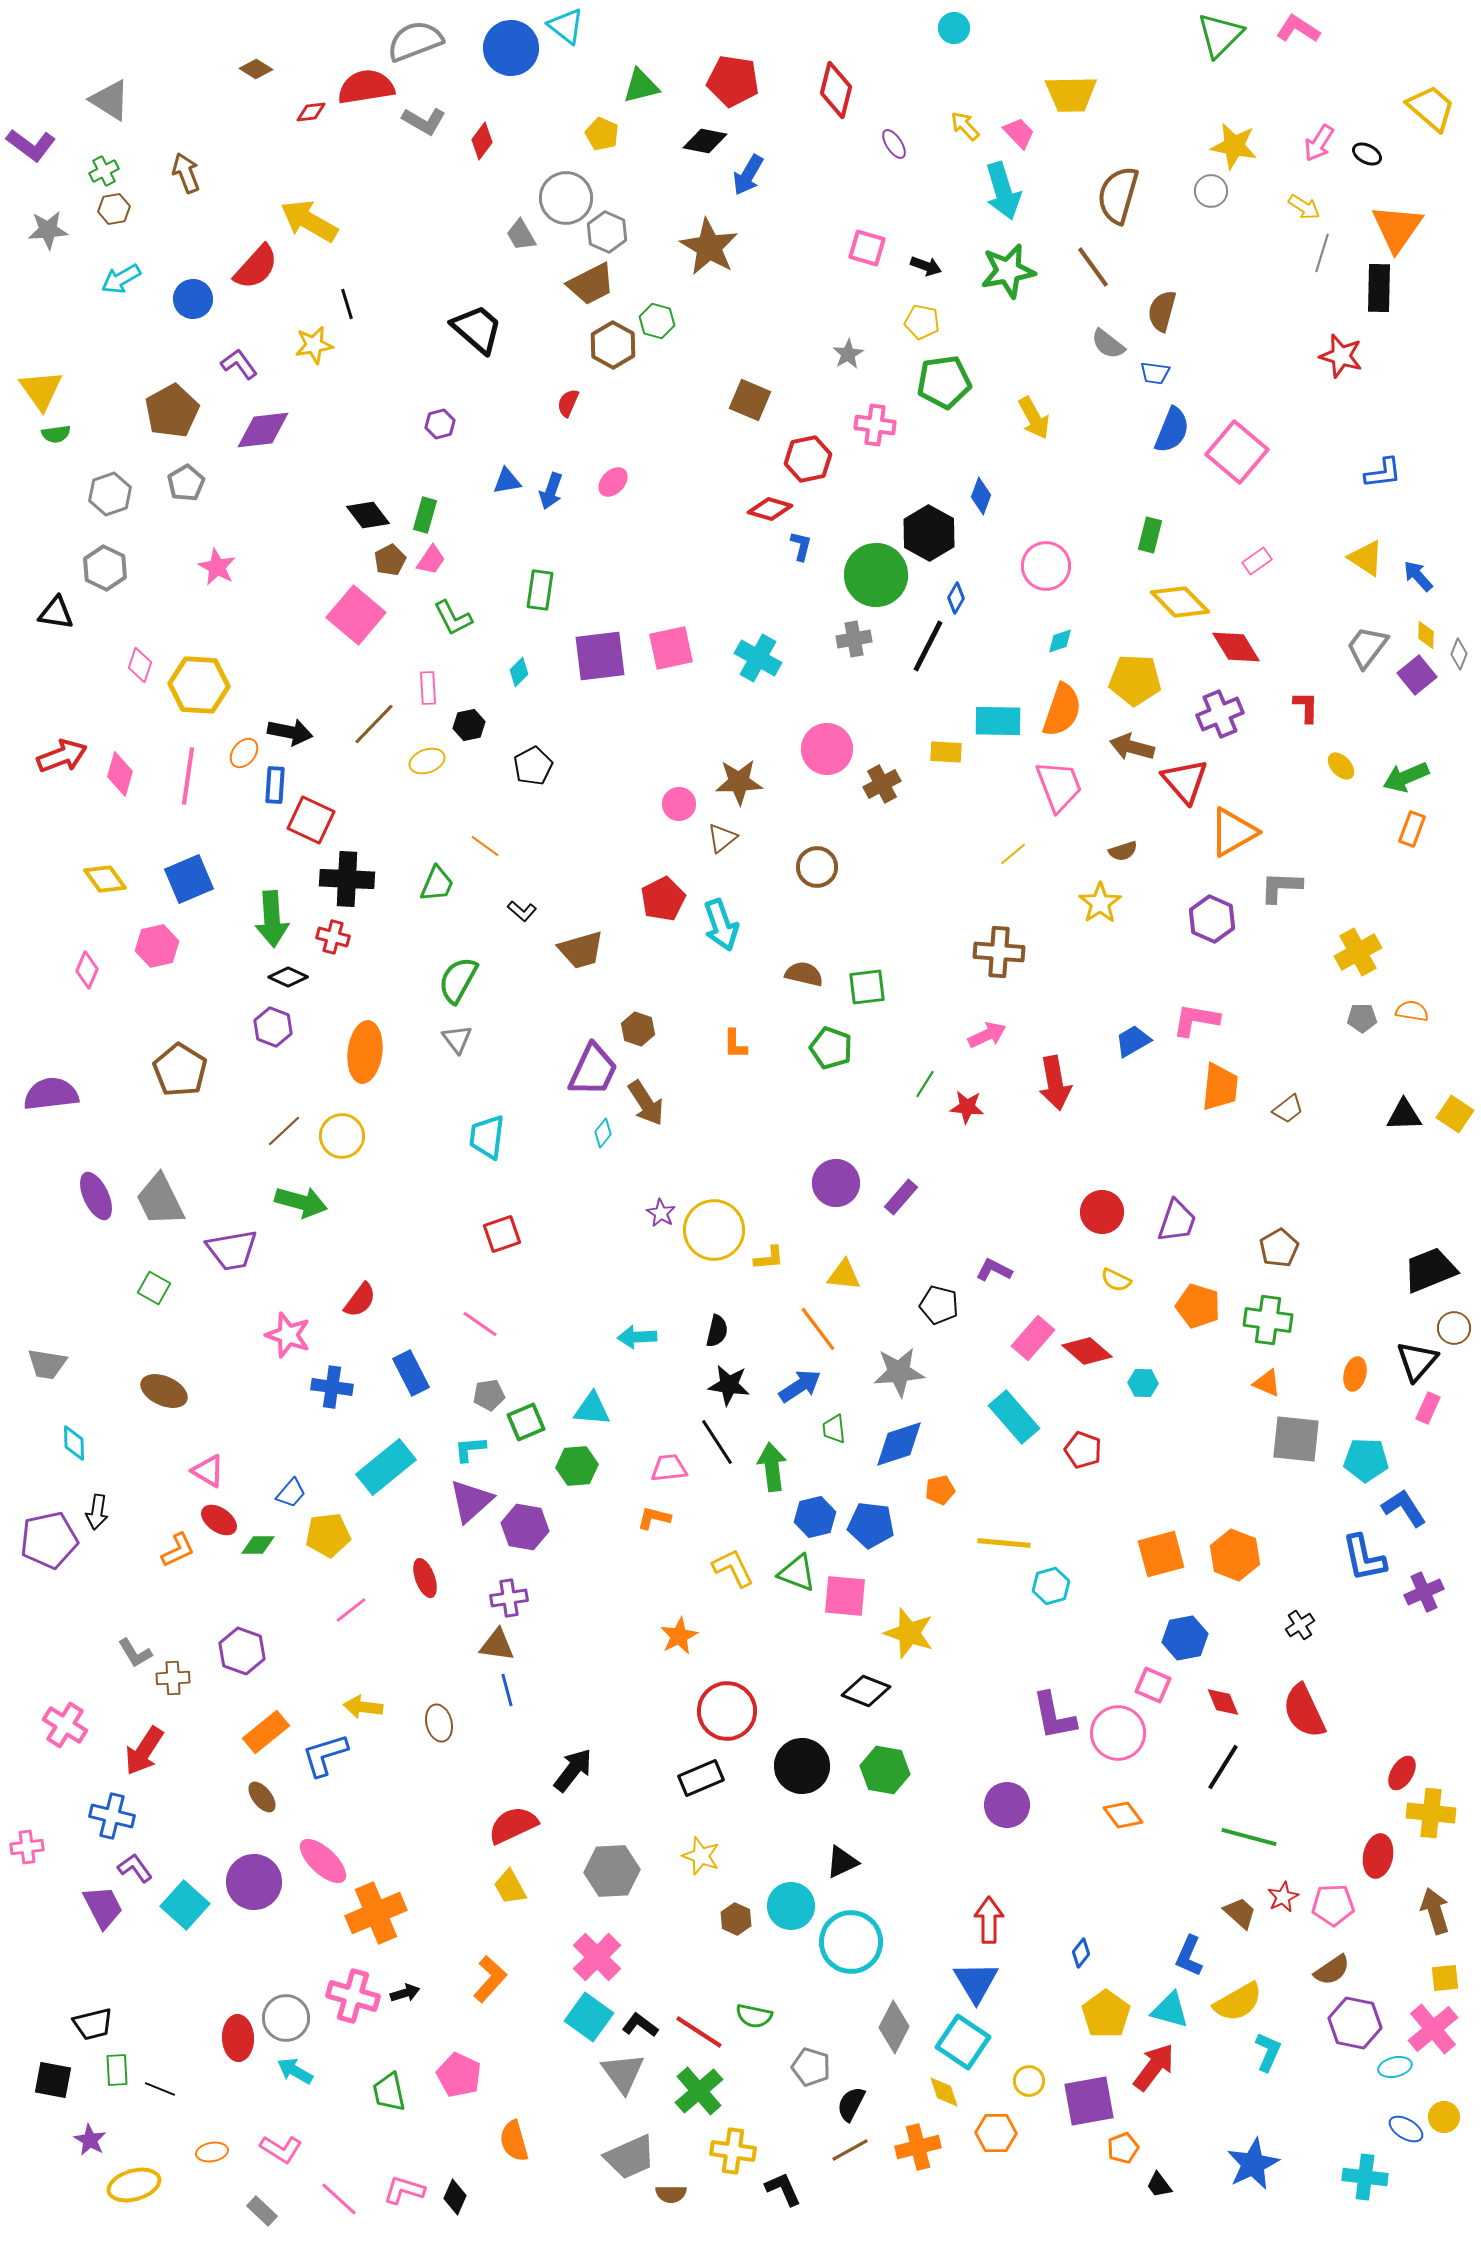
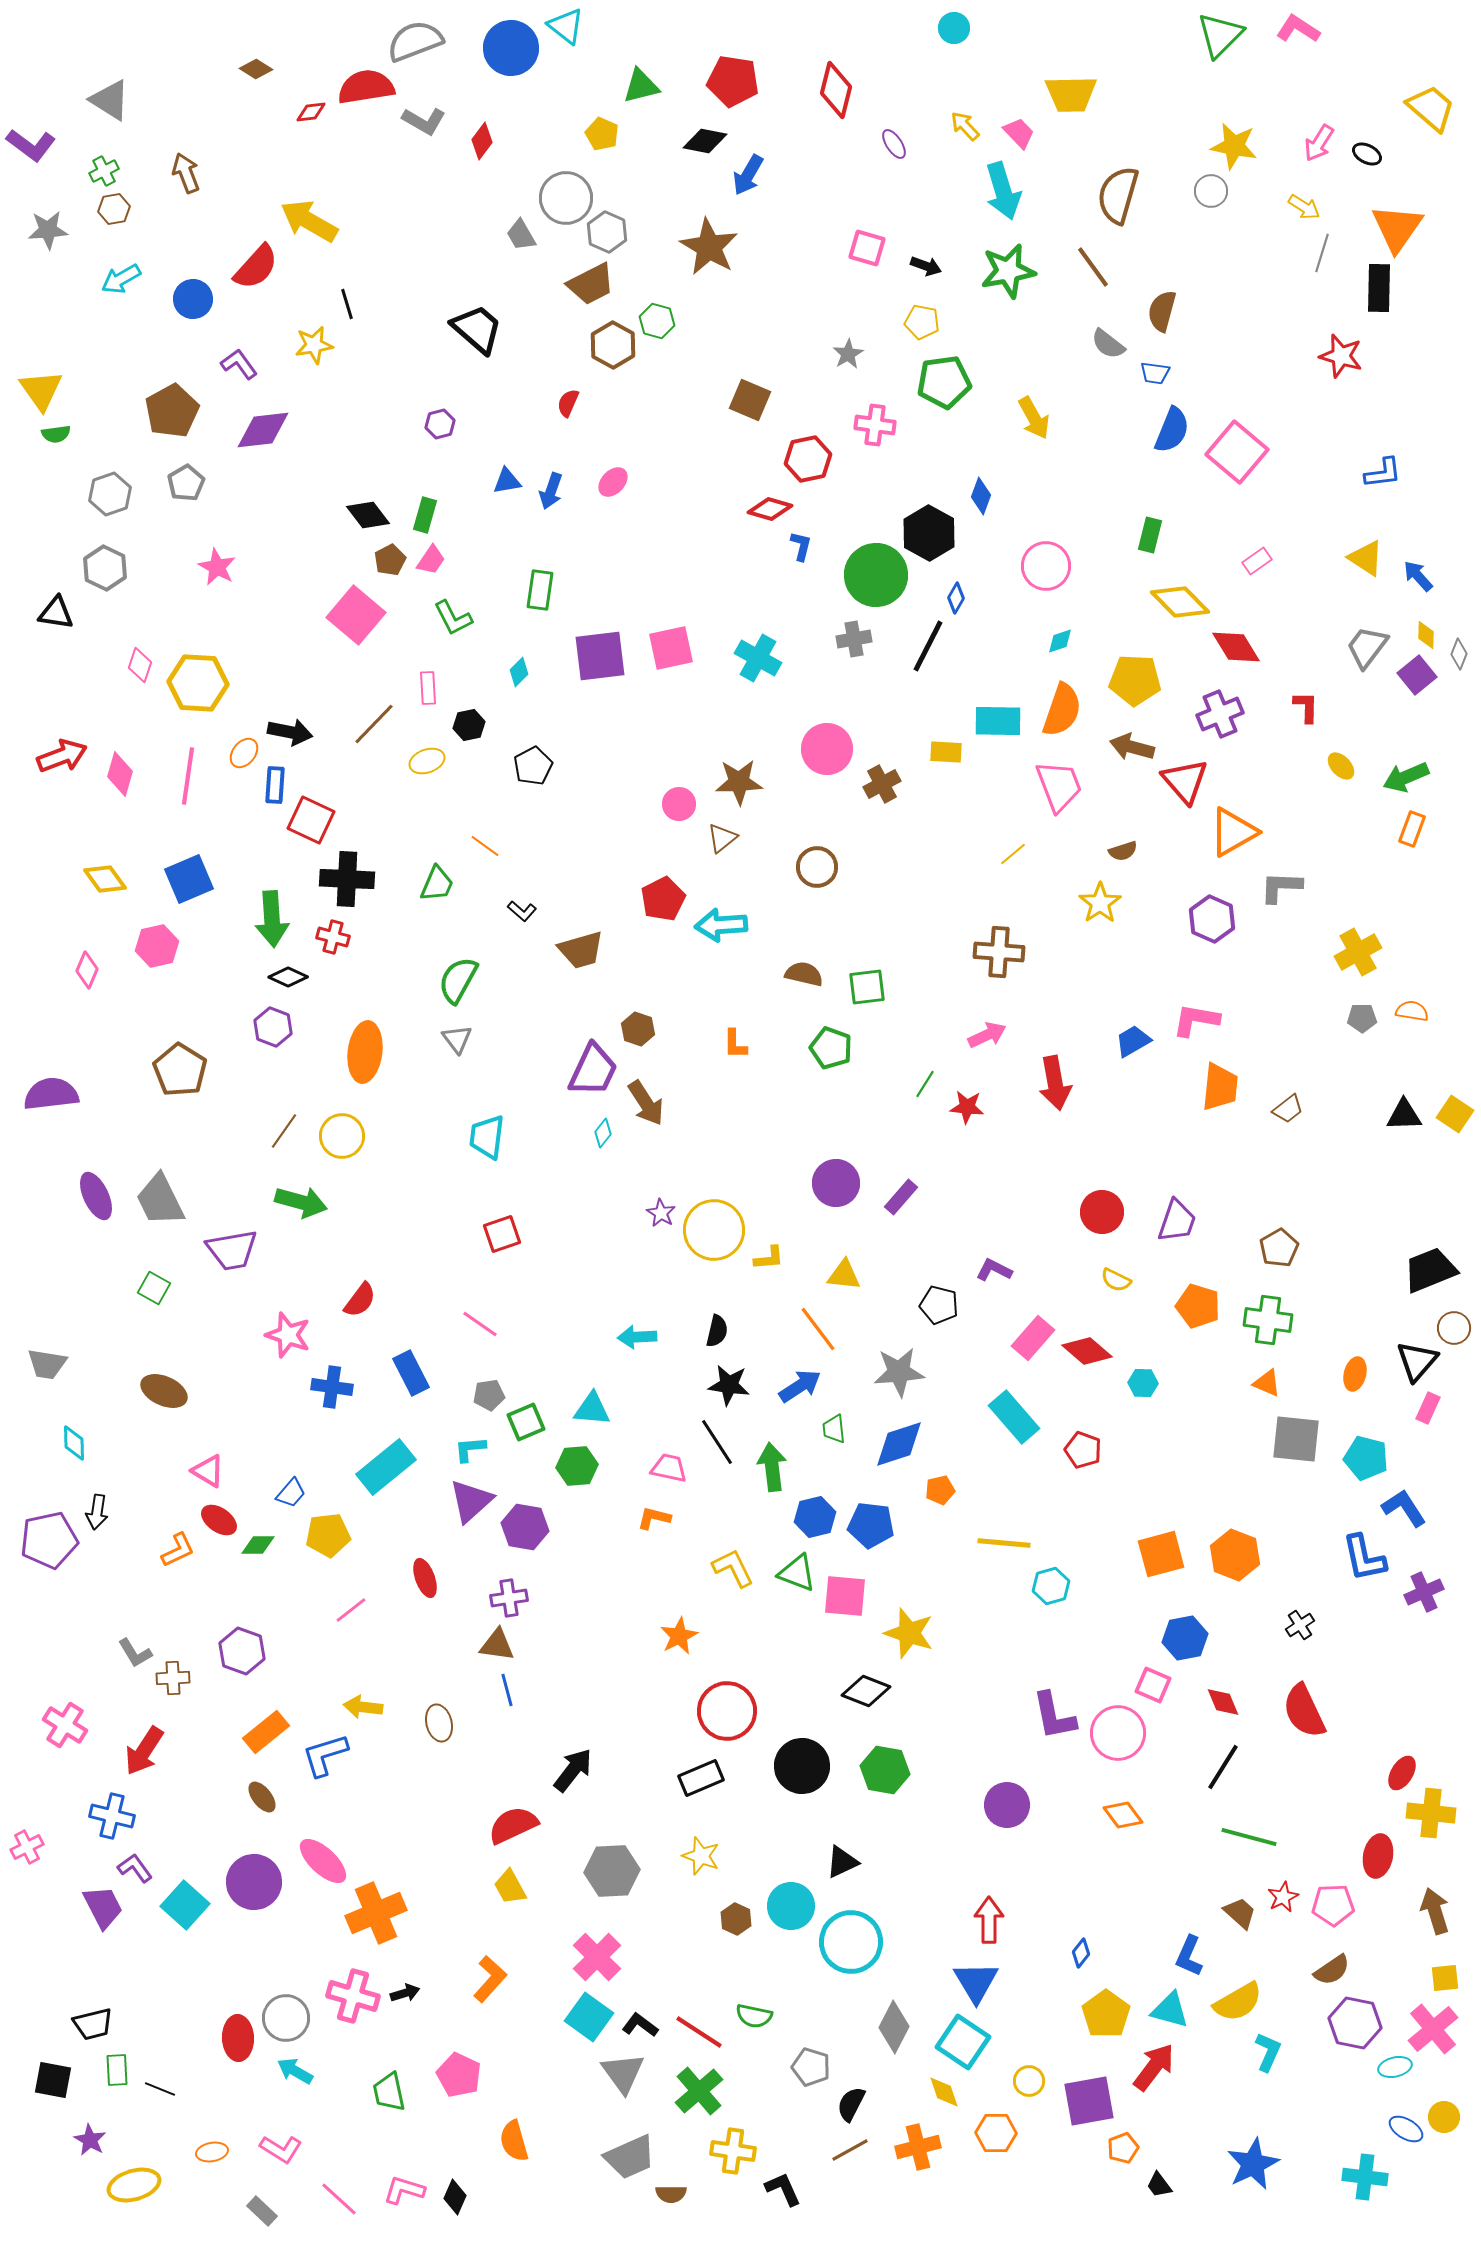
yellow hexagon at (199, 685): moved 1 px left, 2 px up
cyan arrow at (721, 925): rotated 105 degrees clockwise
brown line at (284, 1131): rotated 12 degrees counterclockwise
cyan pentagon at (1366, 1460): moved 2 px up; rotated 12 degrees clockwise
pink trapezoid at (669, 1468): rotated 18 degrees clockwise
pink cross at (27, 1847): rotated 20 degrees counterclockwise
